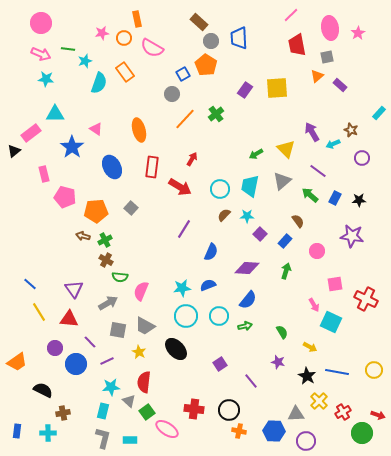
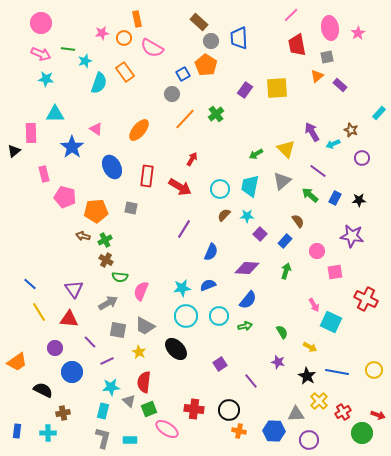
orange ellipse at (139, 130): rotated 55 degrees clockwise
pink rectangle at (31, 133): rotated 54 degrees counterclockwise
red rectangle at (152, 167): moved 5 px left, 9 px down
gray square at (131, 208): rotated 32 degrees counterclockwise
pink square at (335, 284): moved 12 px up
blue circle at (76, 364): moved 4 px left, 8 px down
green square at (147, 412): moved 2 px right, 3 px up; rotated 14 degrees clockwise
purple circle at (306, 441): moved 3 px right, 1 px up
